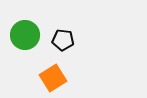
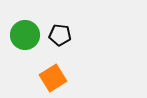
black pentagon: moved 3 px left, 5 px up
